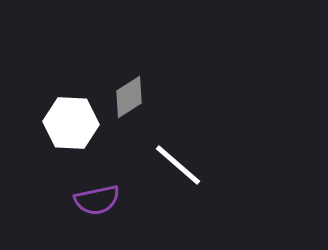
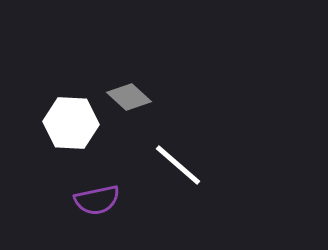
gray diamond: rotated 75 degrees clockwise
